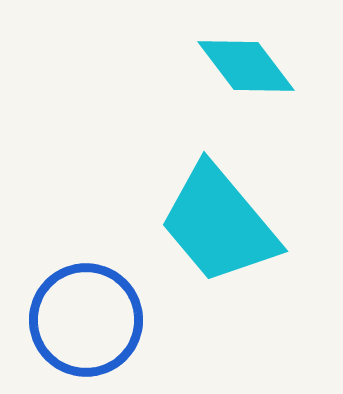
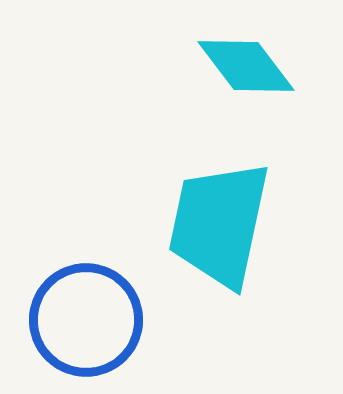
cyan trapezoid: rotated 52 degrees clockwise
